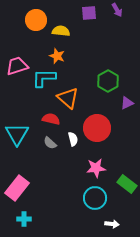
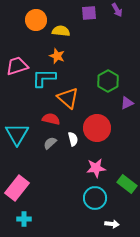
gray semicircle: rotated 96 degrees clockwise
